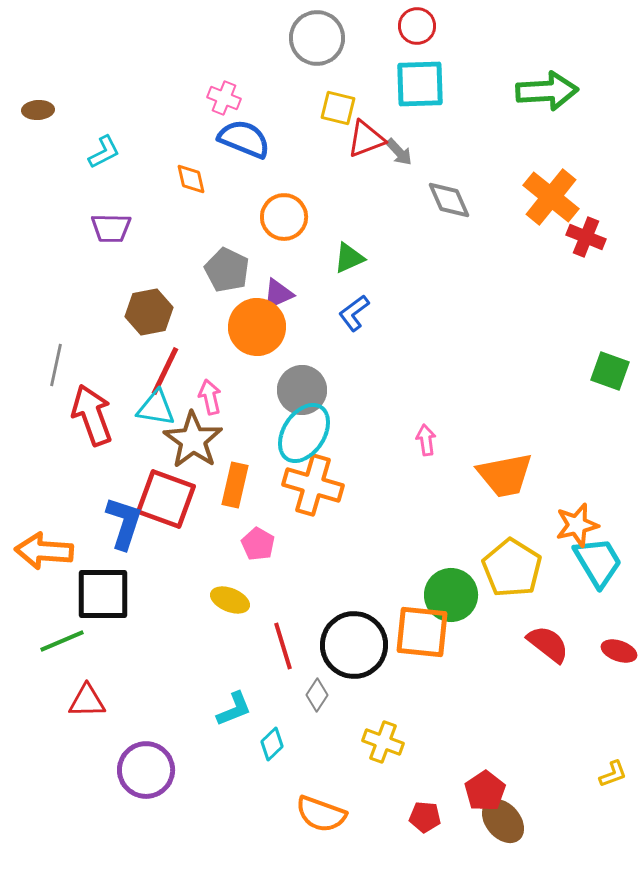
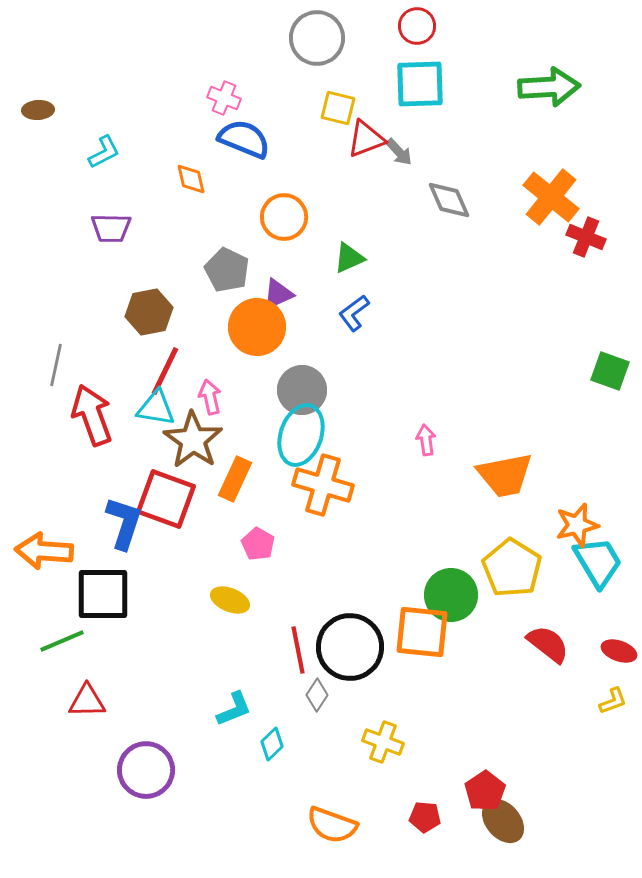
green arrow at (547, 91): moved 2 px right, 4 px up
cyan ellipse at (304, 433): moved 3 px left, 2 px down; rotated 14 degrees counterclockwise
orange rectangle at (235, 485): moved 6 px up; rotated 12 degrees clockwise
orange cross at (313, 485): moved 10 px right
black circle at (354, 645): moved 4 px left, 2 px down
red line at (283, 646): moved 15 px right, 4 px down; rotated 6 degrees clockwise
yellow L-shape at (613, 774): moved 73 px up
orange semicircle at (321, 814): moved 11 px right, 11 px down
